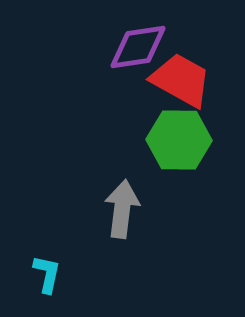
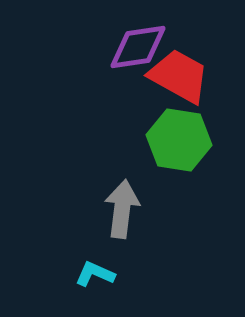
red trapezoid: moved 2 px left, 4 px up
green hexagon: rotated 8 degrees clockwise
cyan L-shape: moved 48 px right; rotated 78 degrees counterclockwise
